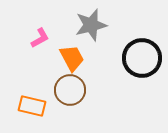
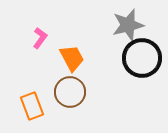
gray star: moved 37 px right
pink L-shape: rotated 25 degrees counterclockwise
brown circle: moved 2 px down
orange rectangle: rotated 56 degrees clockwise
